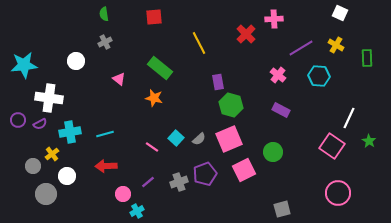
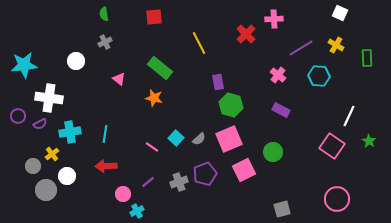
white line at (349, 118): moved 2 px up
purple circle at (18, 120): moved 4 px up
cyan line at (105, 134): rotated 66 degrees counterclockwise
pink circle at (338, 193): moved 1 px left, 6 px down
gray circle at (46, 194): moved 4 px up
